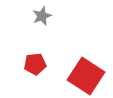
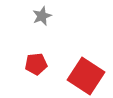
red pentagon: moved 1 px right
